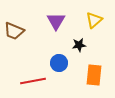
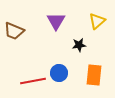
yellow triangle: moved 3 px right, 1 px down
blue circle: moved 10 px down
